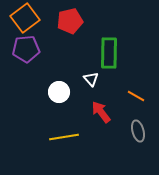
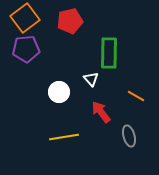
gray ellipse: moved 9 px left, 5 px down
